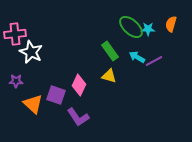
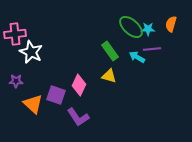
purple line: moved 2 px left, 12 px up; rotated 24 degrees clockwise
